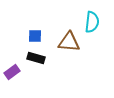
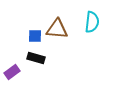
brown triangle: moved 12 px left, 13 px up
